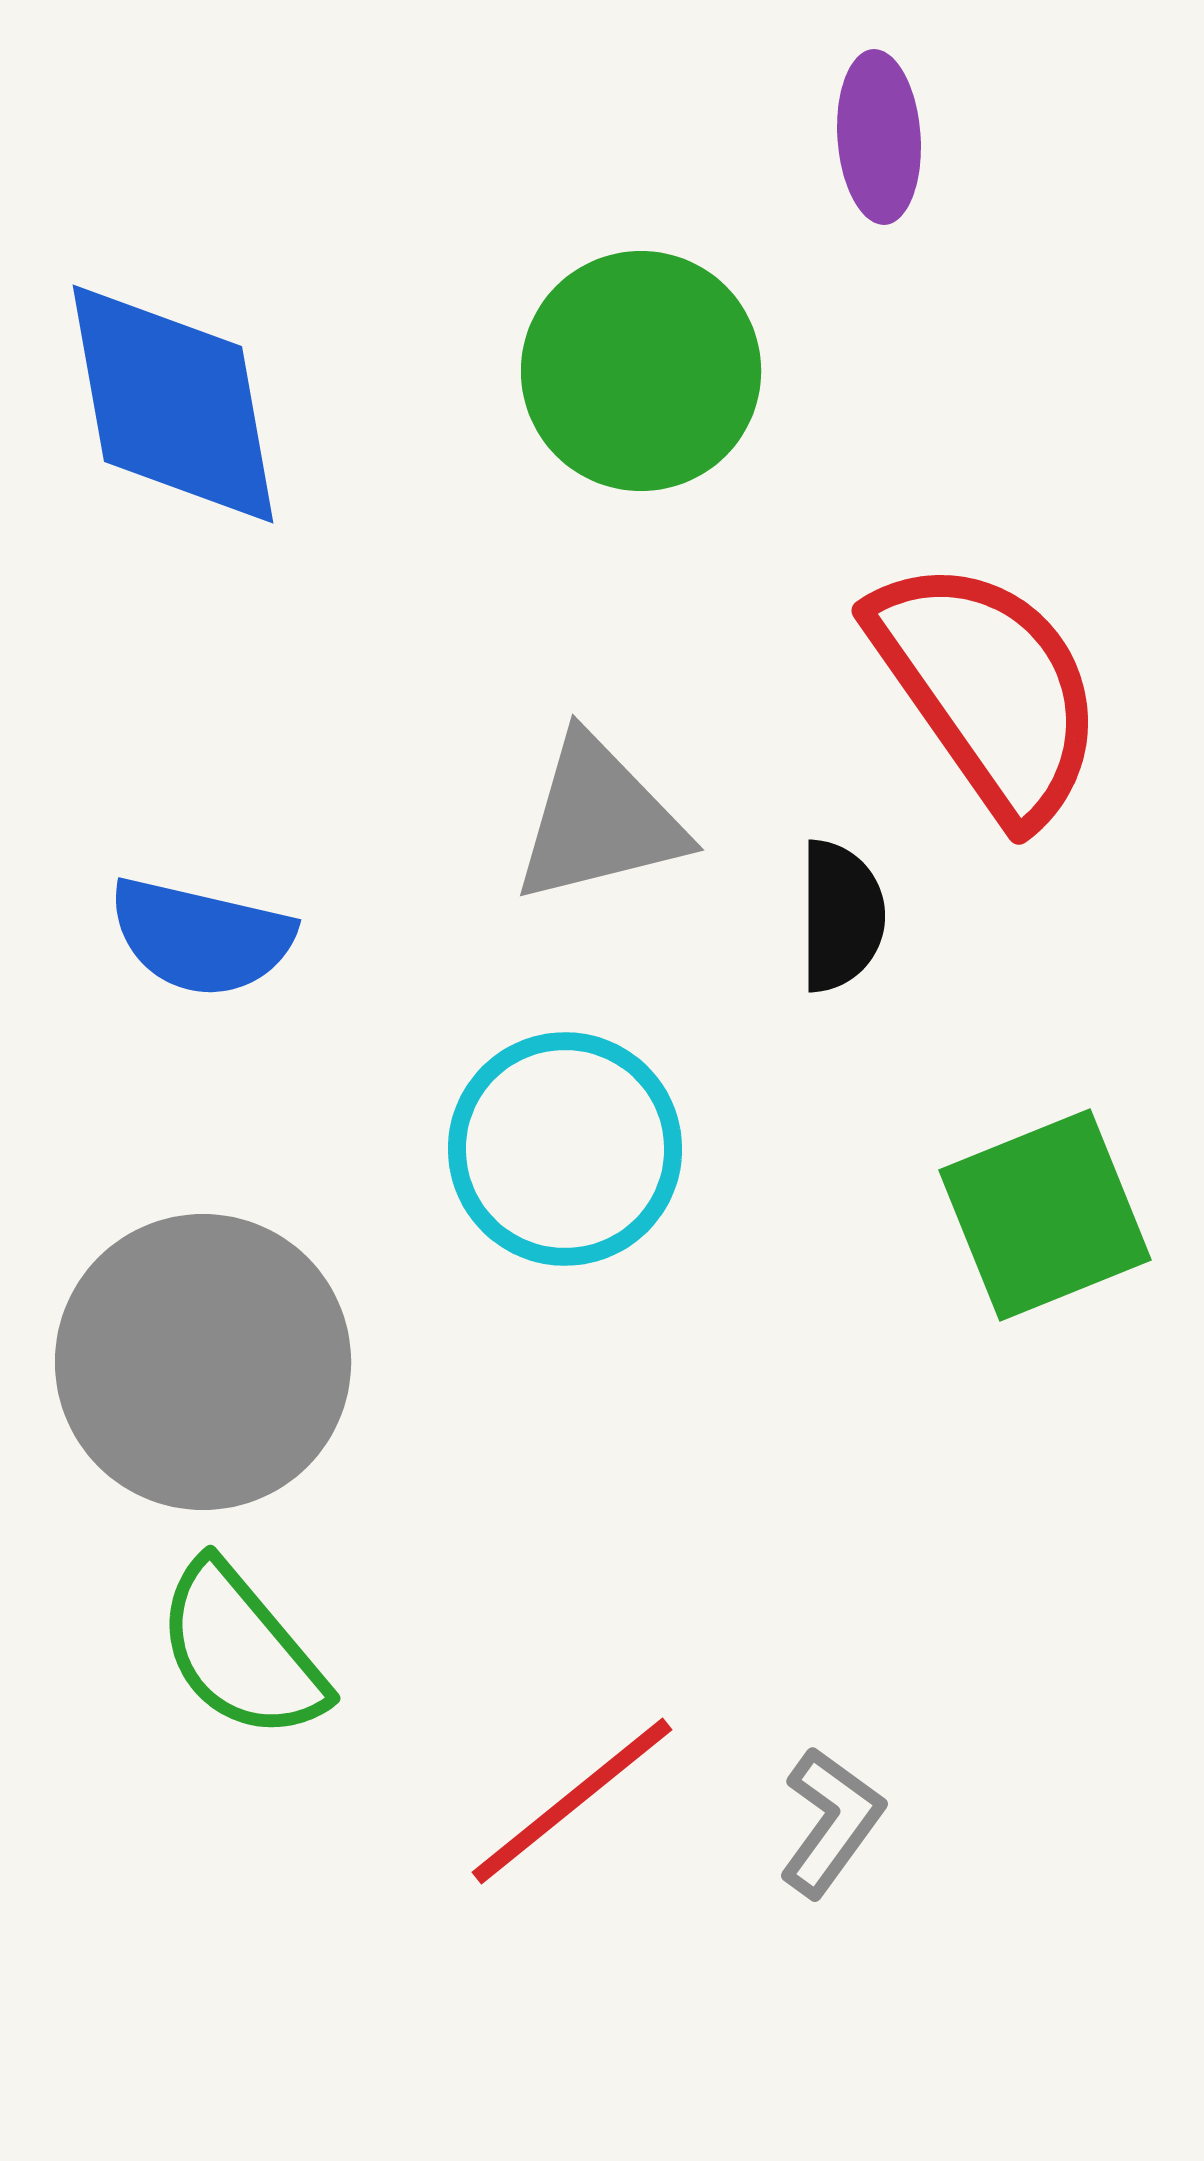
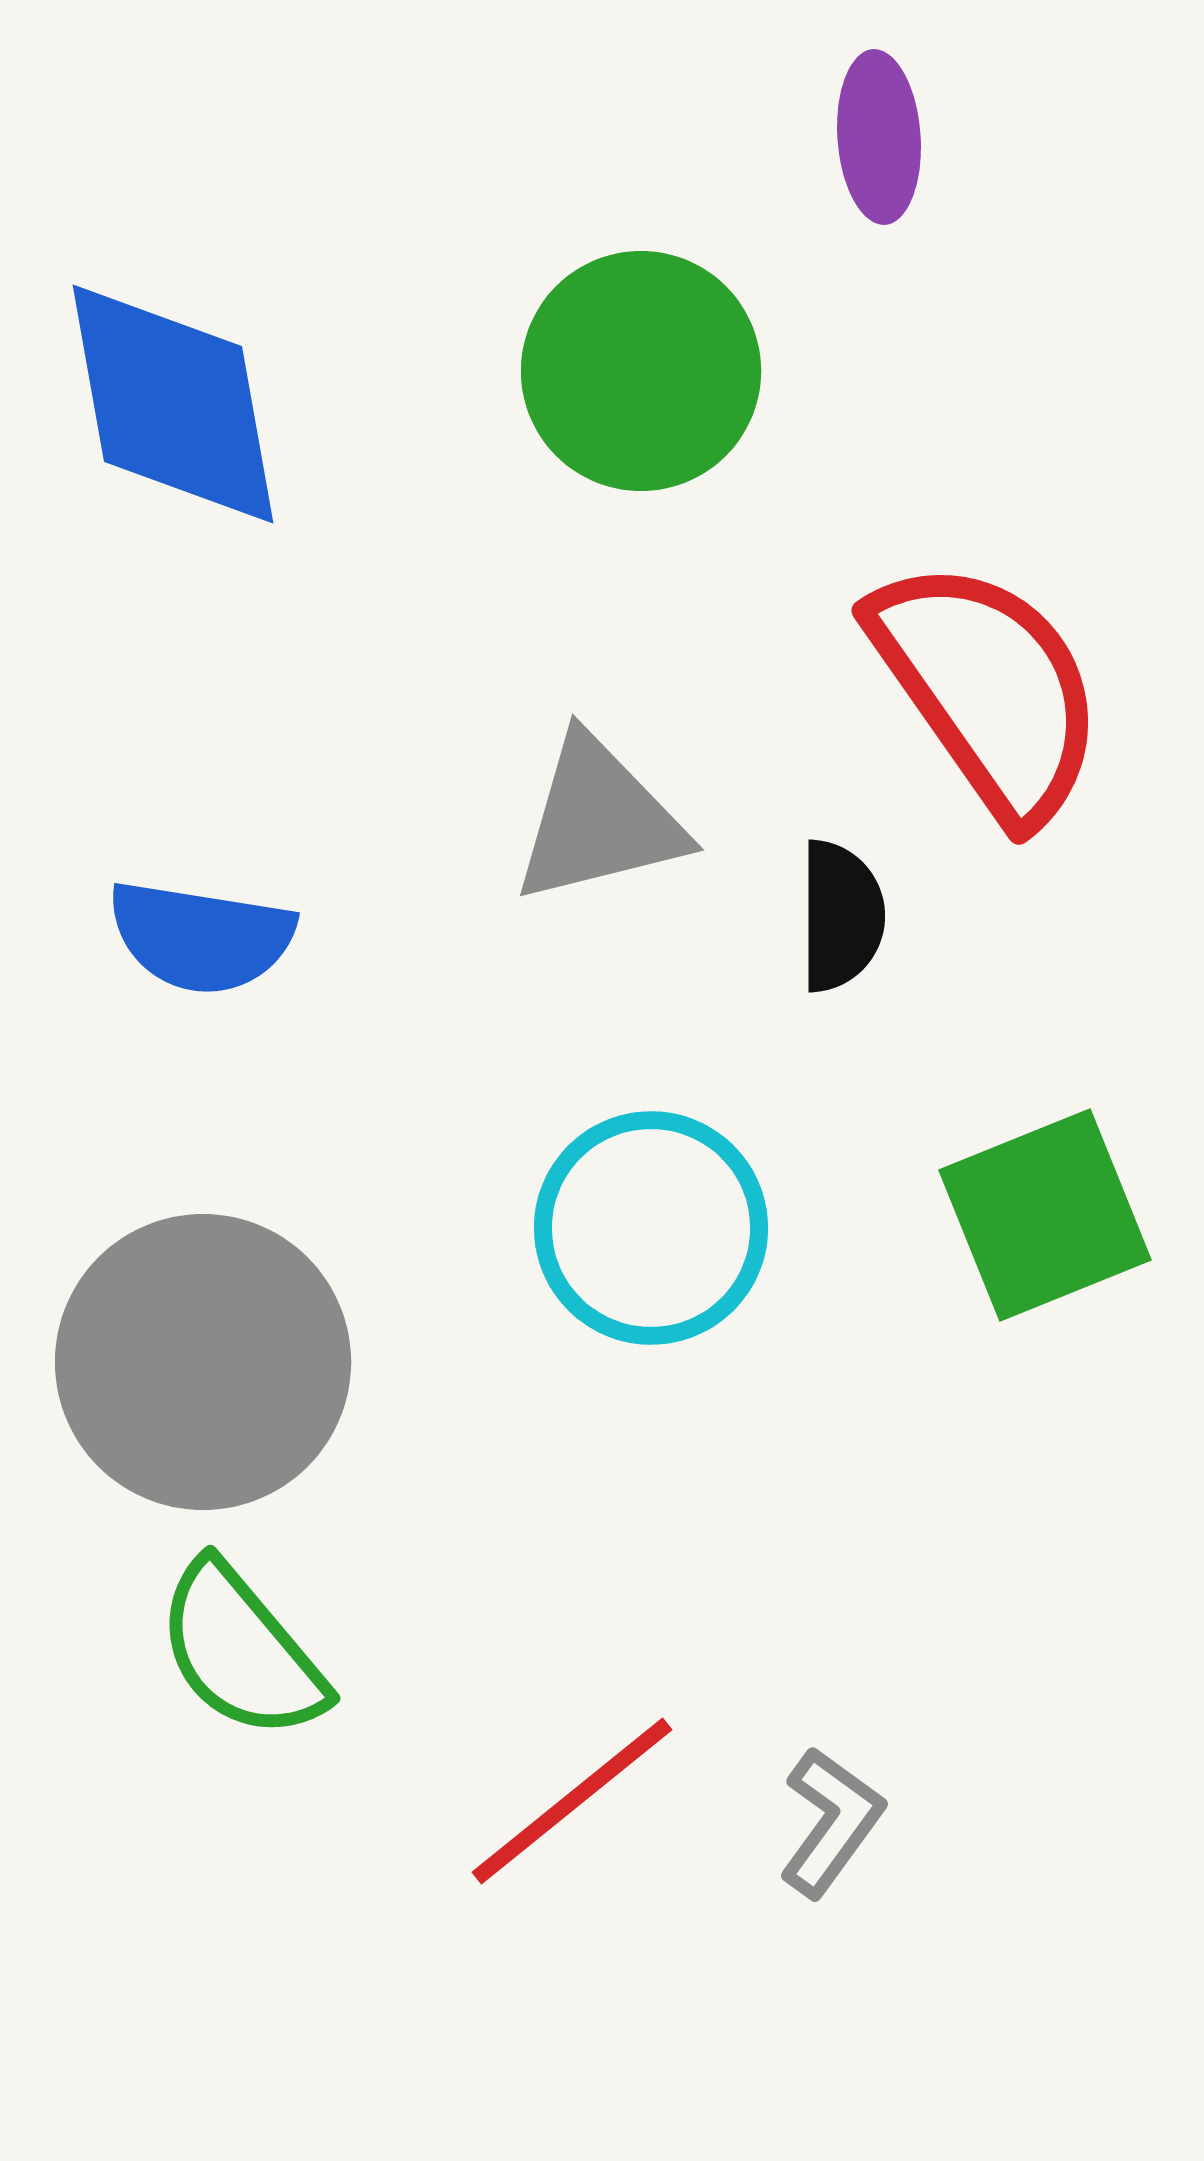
blue semicircle: rotated 4 degrees counterclockwise
cyan circle: moved 86 px right, 79 px down
